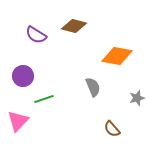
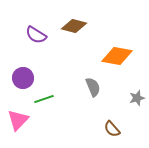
purple circle: moved 2 px down
pink triangle: moved 1 px up
